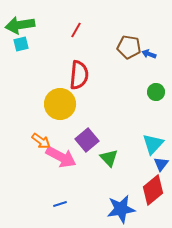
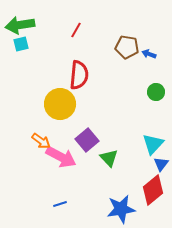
brown pentagon: moved 2 px left
